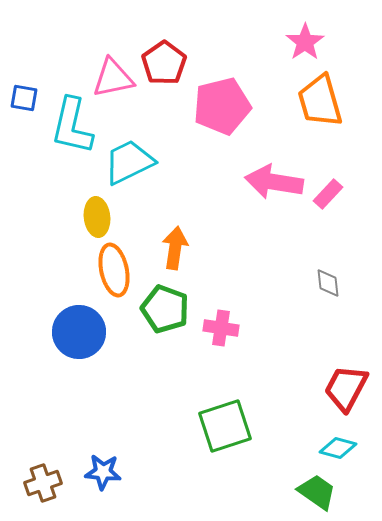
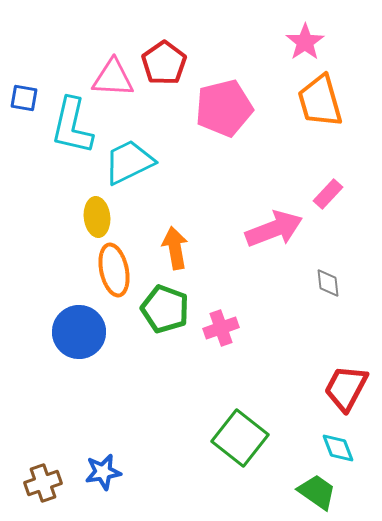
pink triangle: rotated 15 degrees clockwise
pink pentagon: moved 2 px right, 2 px down
pink arrow: moved 47 px down; rotated 150 degrees clockwise
orange arrow: rotated 18 degrees counterclockwise
pink cross: rotated 28 degrees counterclockwise
green square: moved 15 px right, 12 px down; rotated 34 degrees counterclockwise
cyan diamond: rotated 54 degrees clockwise
blue star: rotated 15 degrees counterclockwise
